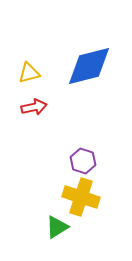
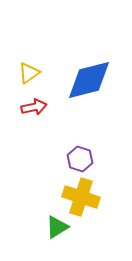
blue diamond: moved 14 px down
yellow triangle: rotated 20 degrees counterclockwise
purple hexagon: moved 3 px left, 2 px up
